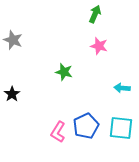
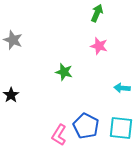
green arrow: moved 2 px right, 1 px up
black star: moved 1 px left, 1 px down
blue pentagon: rotated 20 degrees counterclockwise
pink L-shape: moved 1 px right, 3 px down
